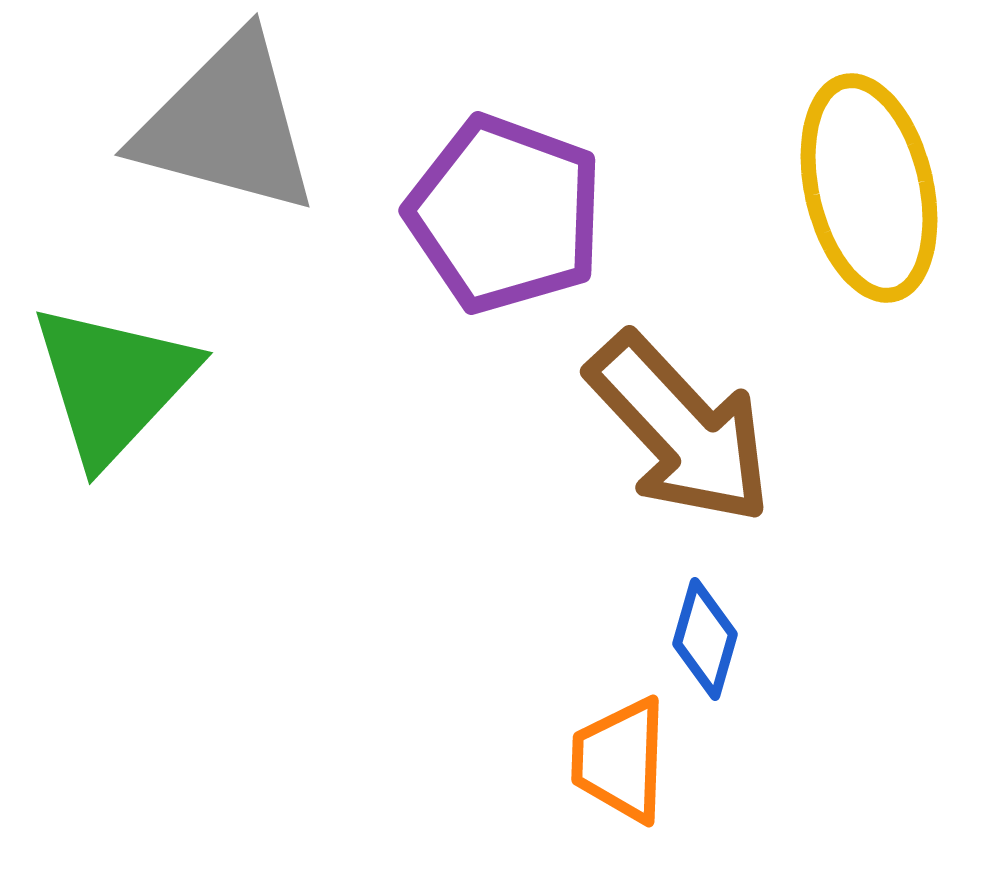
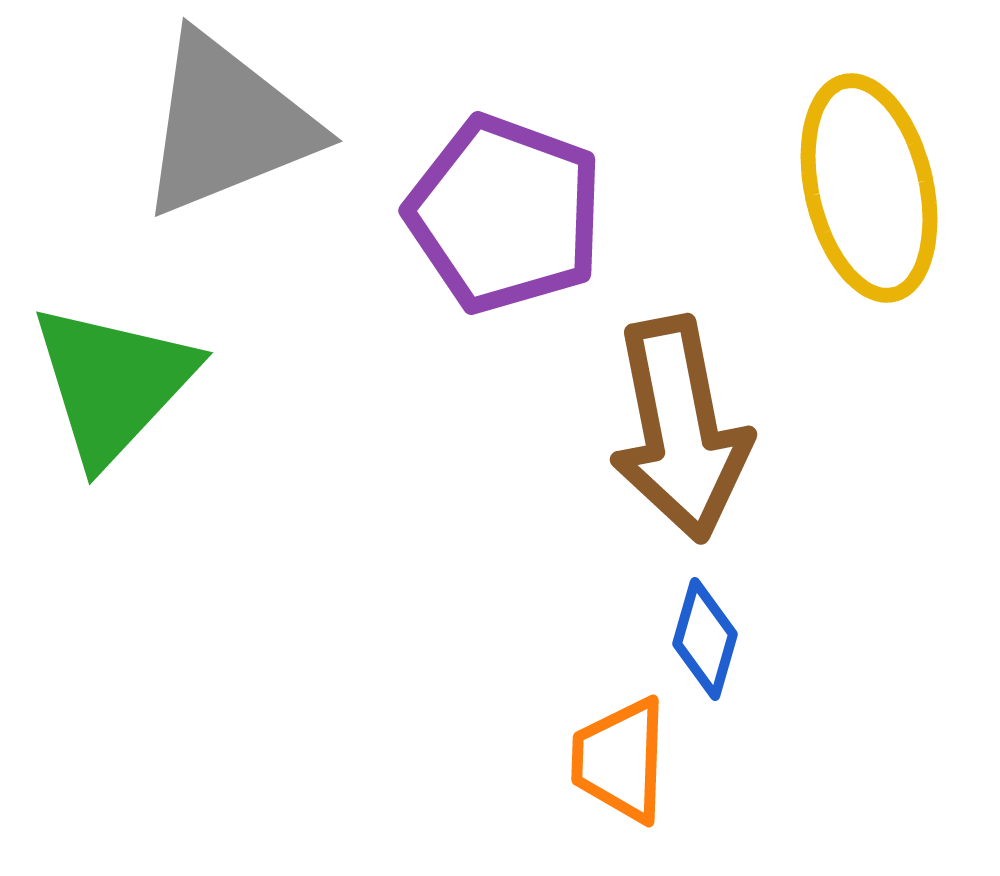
gray triangle: rotated 37 degrees counterclockwise
brown arrow: rotated 32 degrees clockwise
